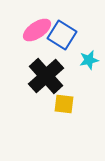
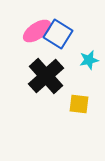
pink ellipse: moved 1 px down
blue square: moved 4 px left, 1 px up
yellow square: moved 15 px right
